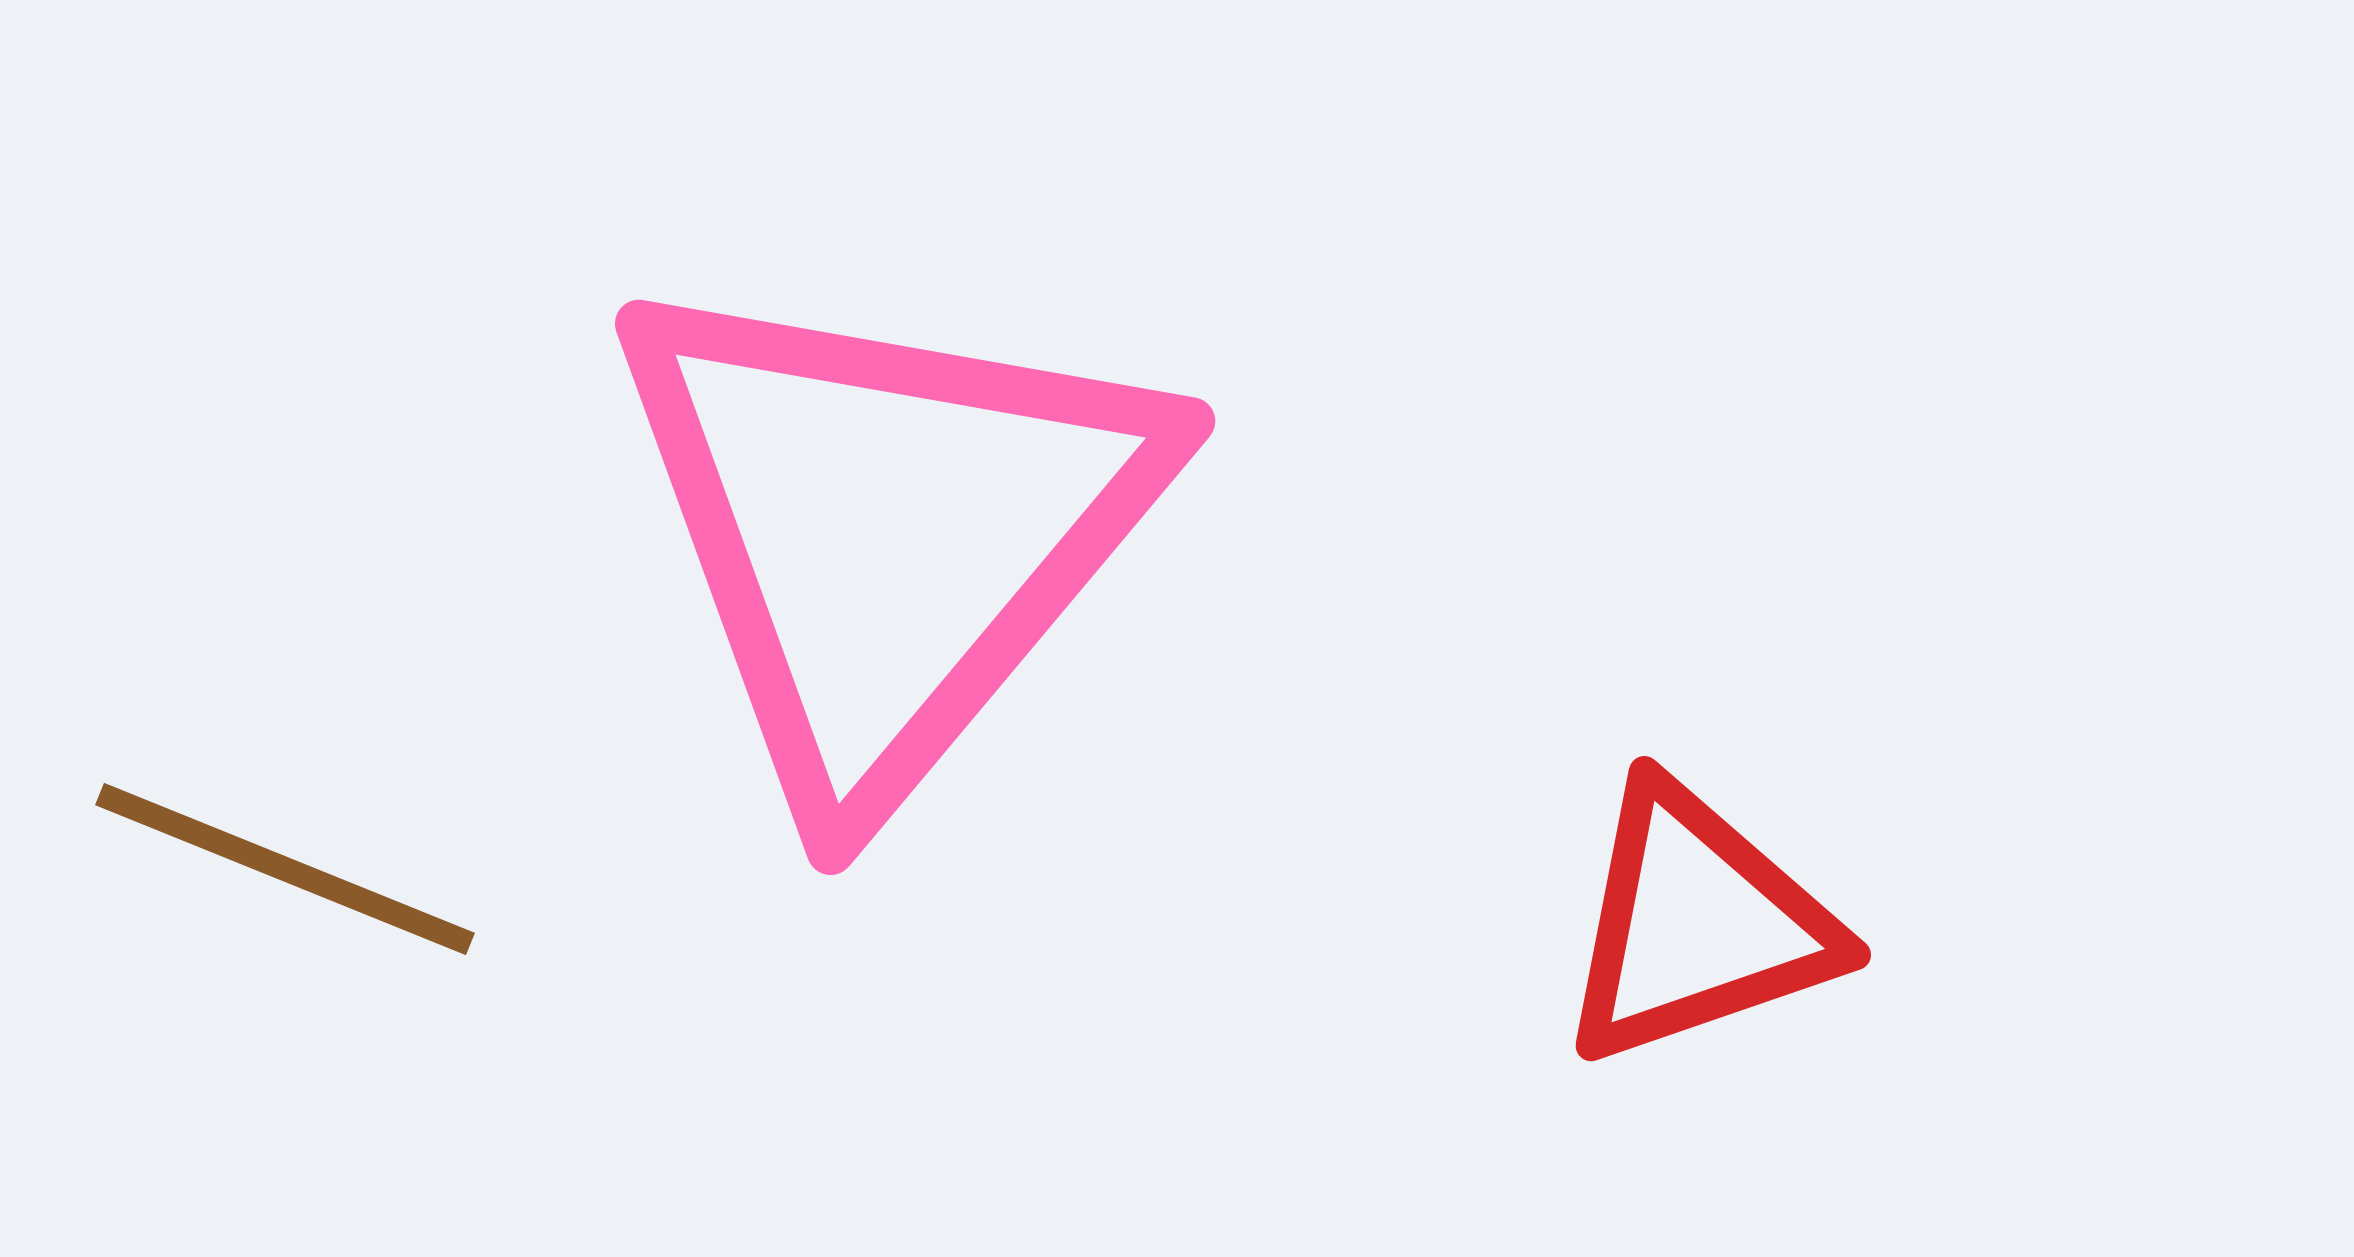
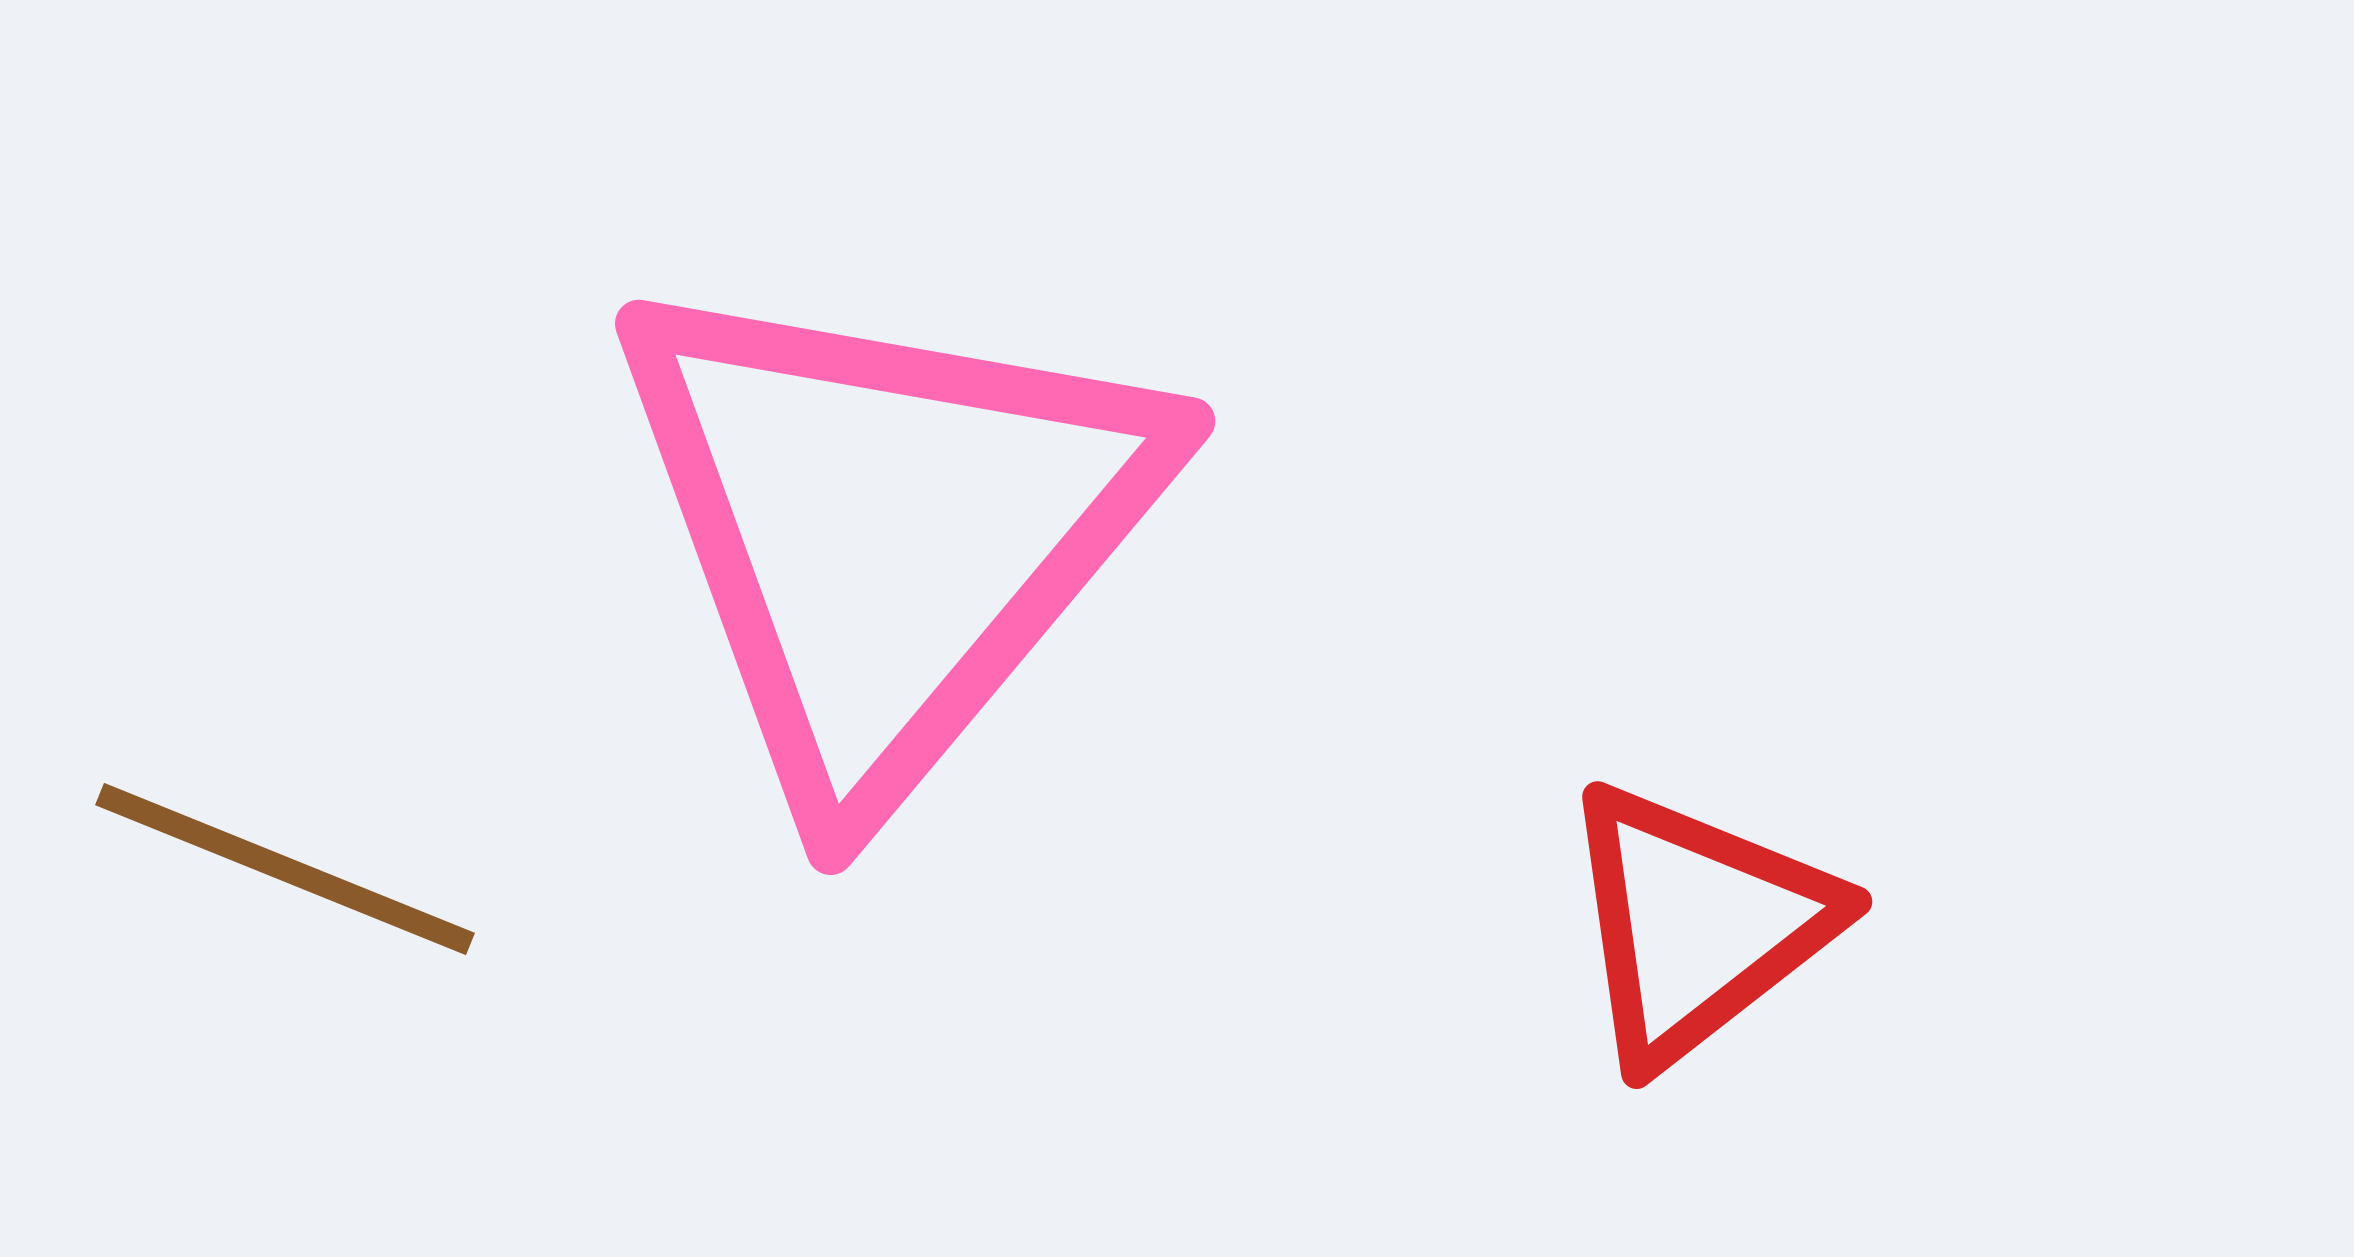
red triangle: rotated 19 degrees counterclockwise
